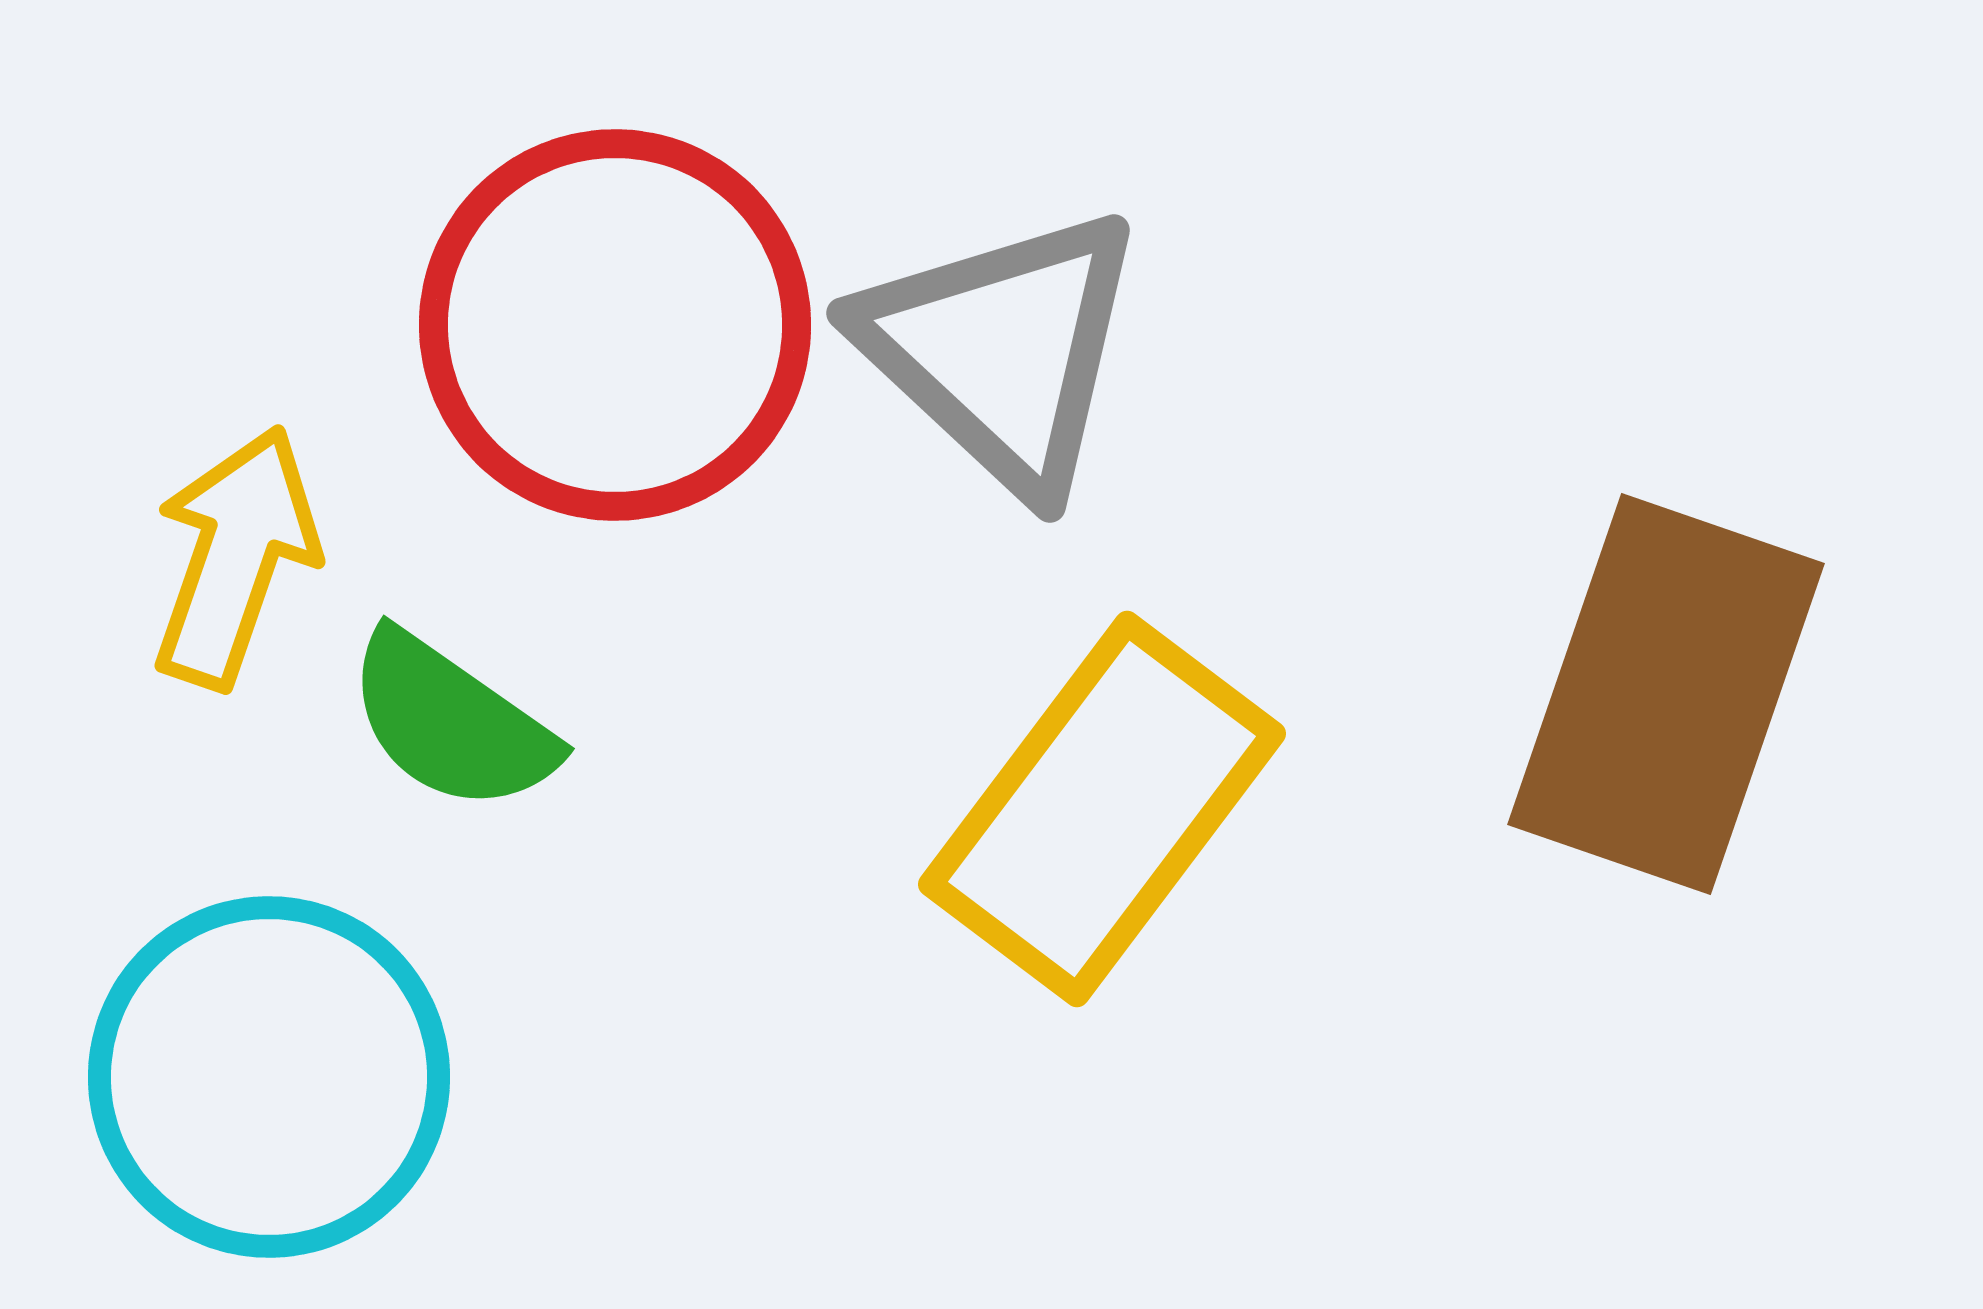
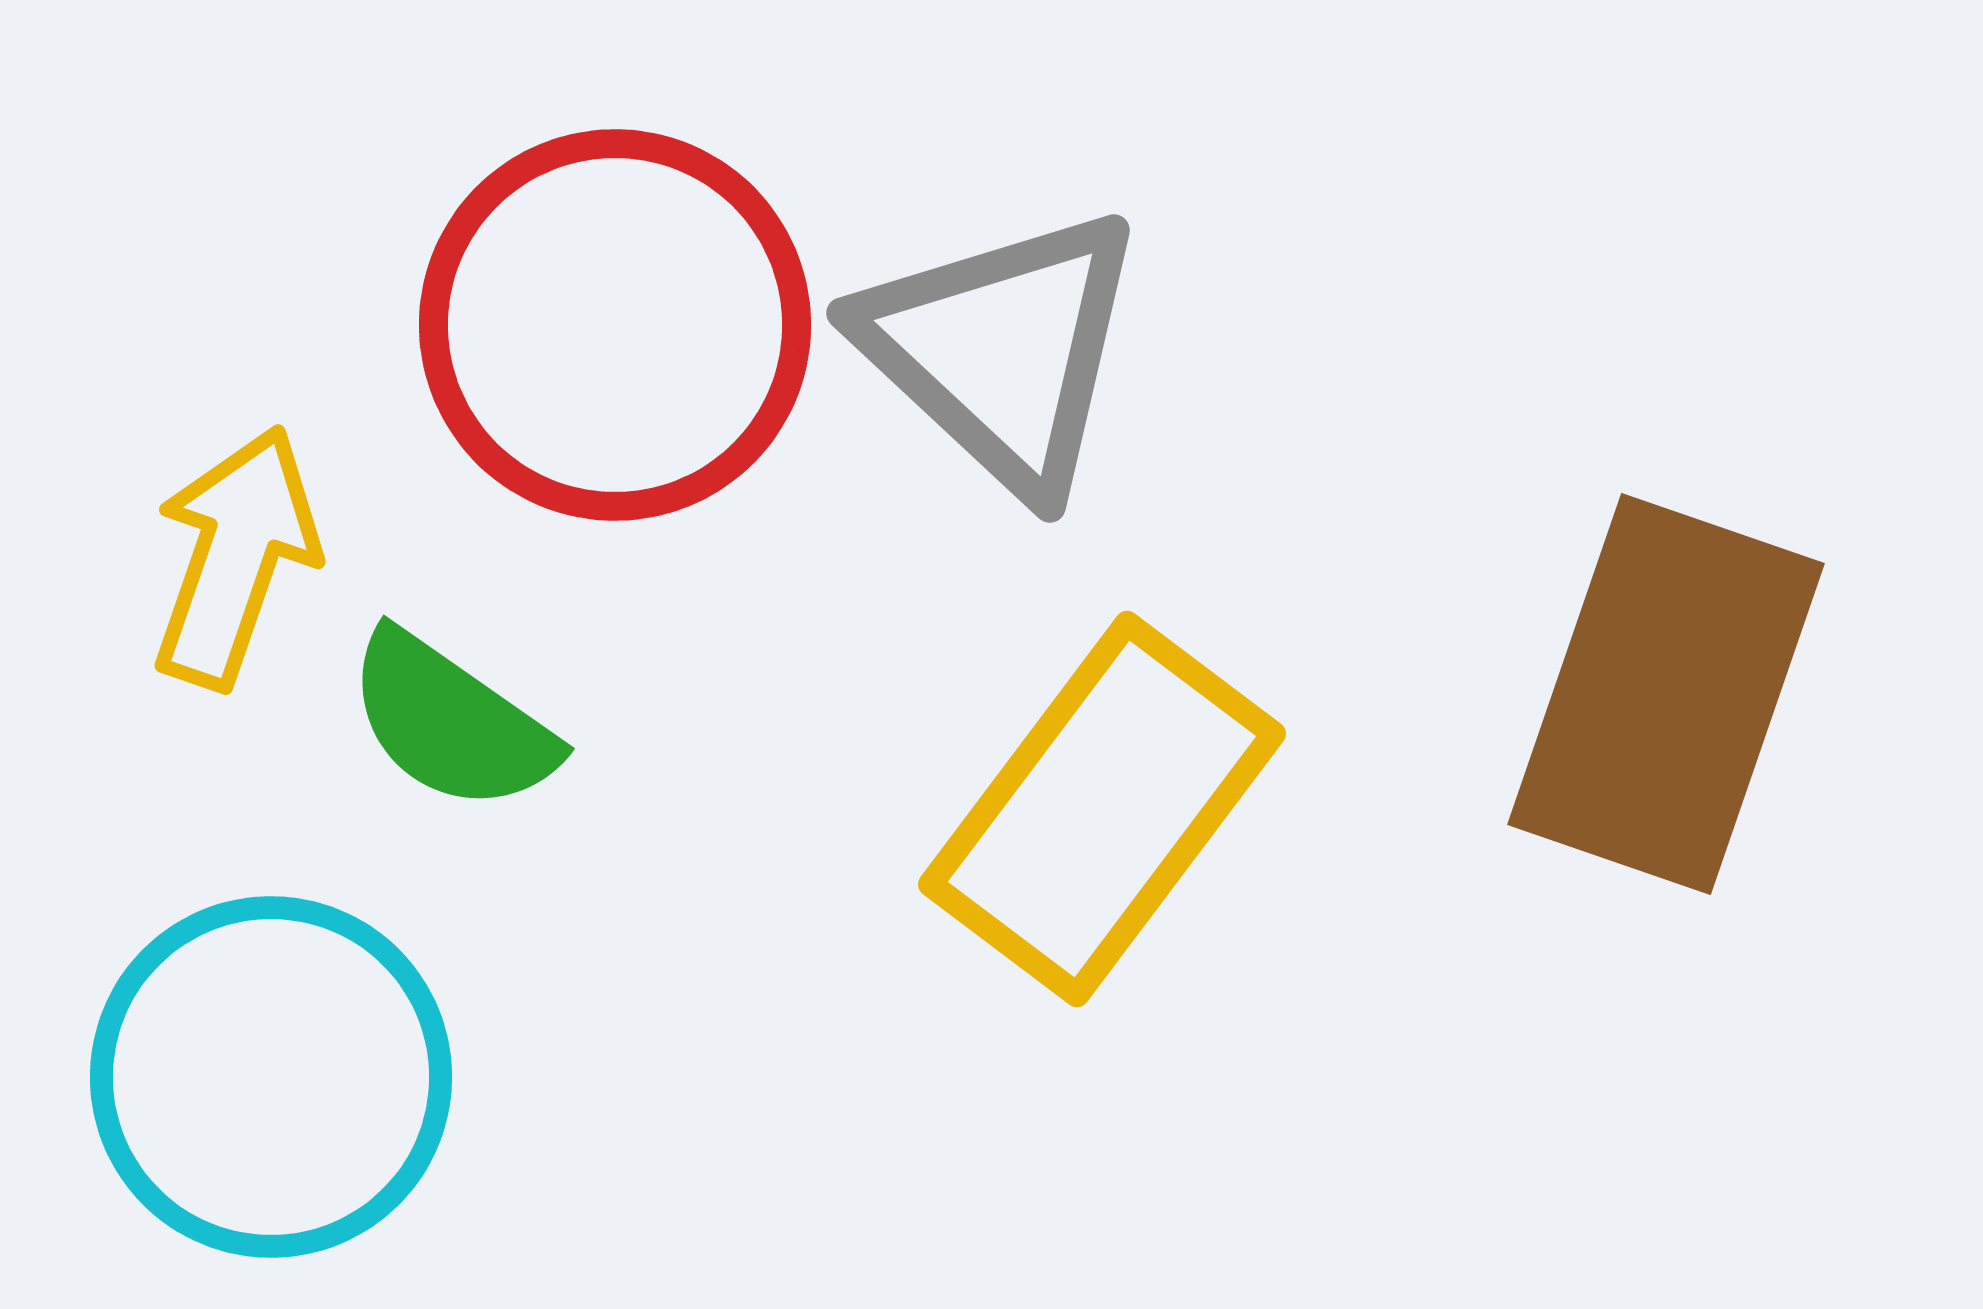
cyan circle: moved 2 px right
